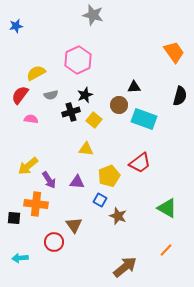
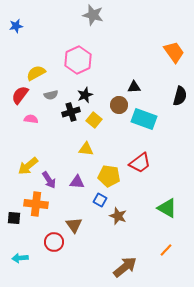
yellow pentagon: rotated 30 degrees clockwise
